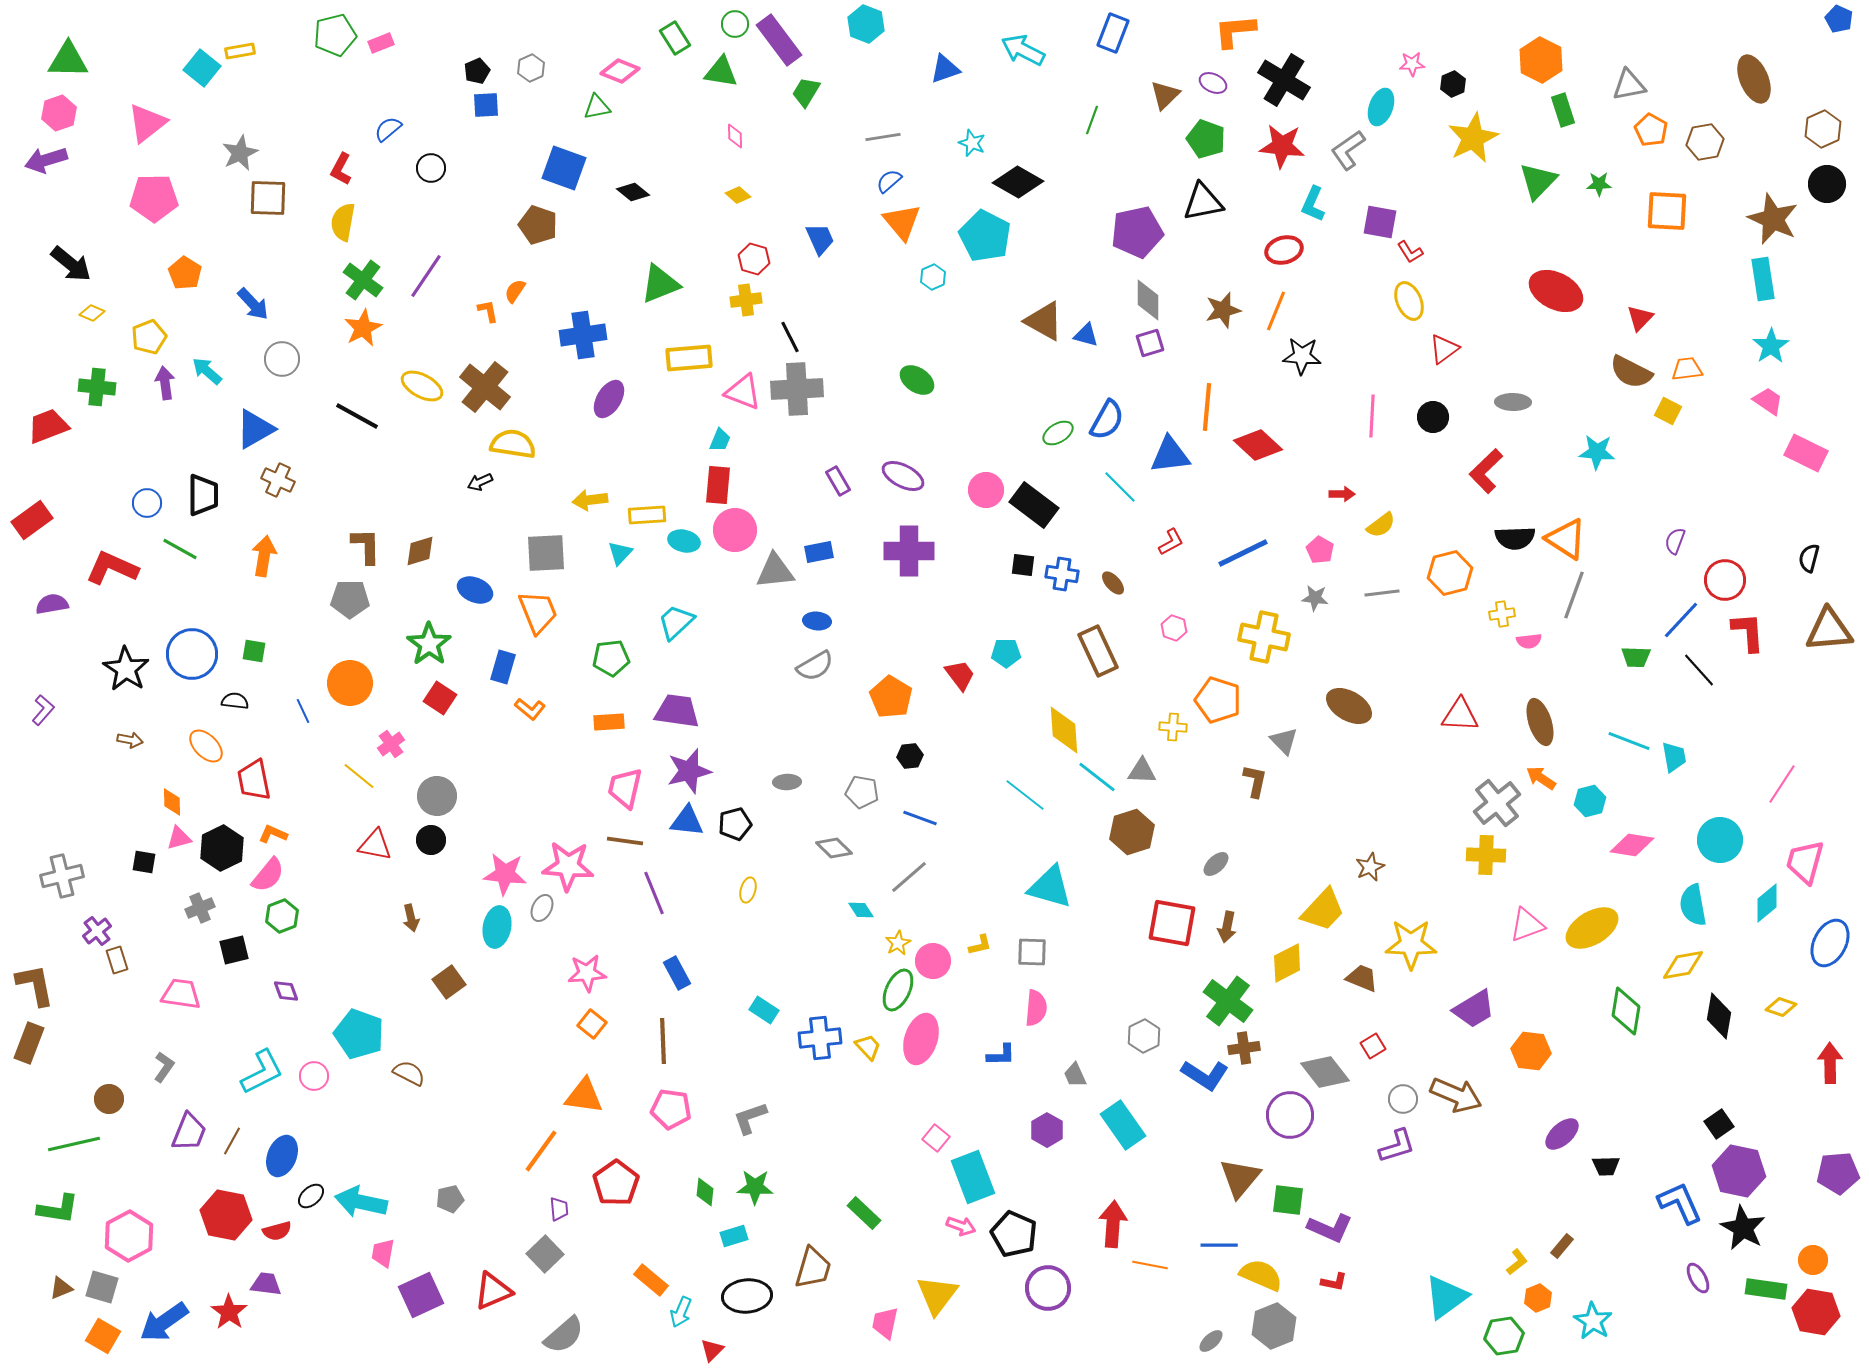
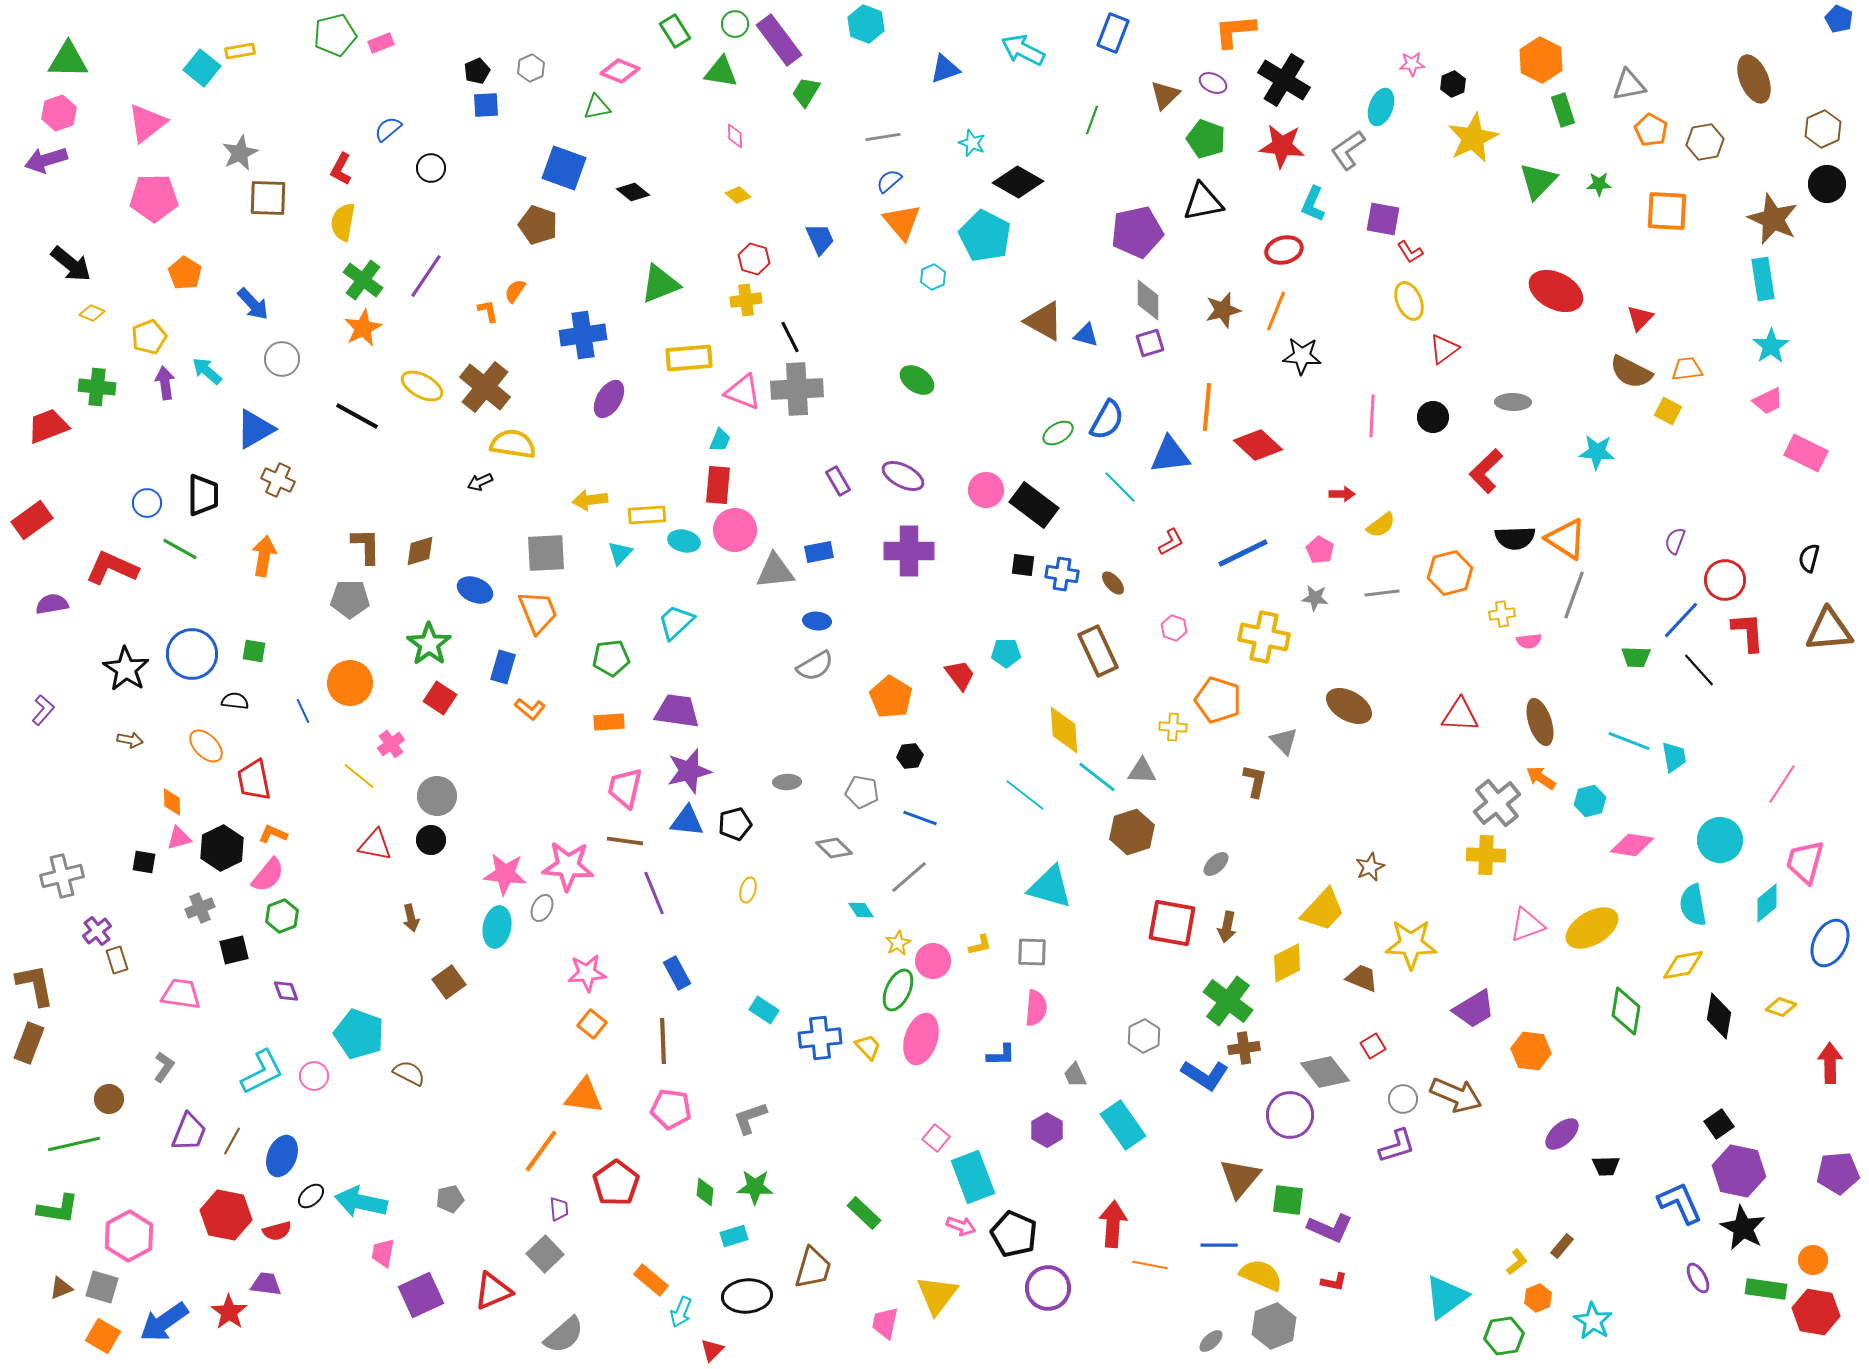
green rectangle at (675, 38): moved 7 px up
purple square at (1380, 222): moved 3 px right, 3 px up
pink trapezoid at (1768, 401): rotated 120 degrees clockwise
